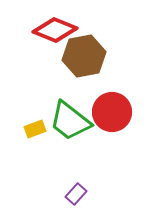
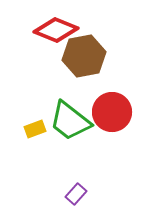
red diamond: moved 1 px right
